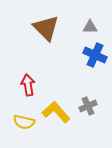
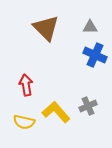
red arrow: moved 2 px left
